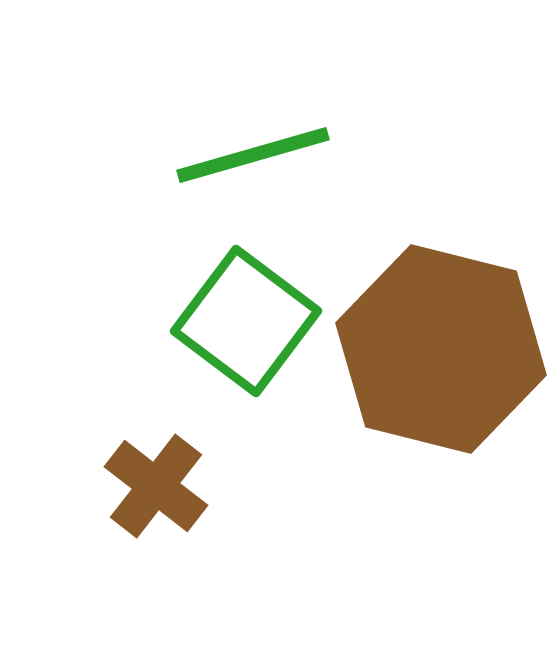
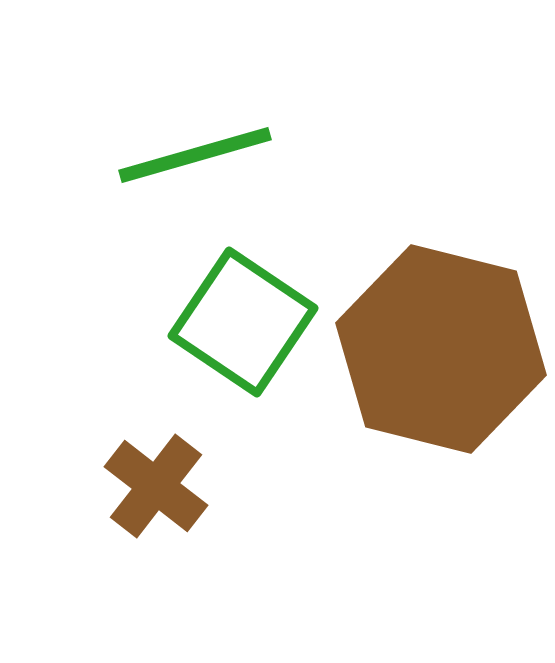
green line: moved 58 px left
green square: moved 3 px left, 1 px down; rotated 3 degrees counterclockwise
